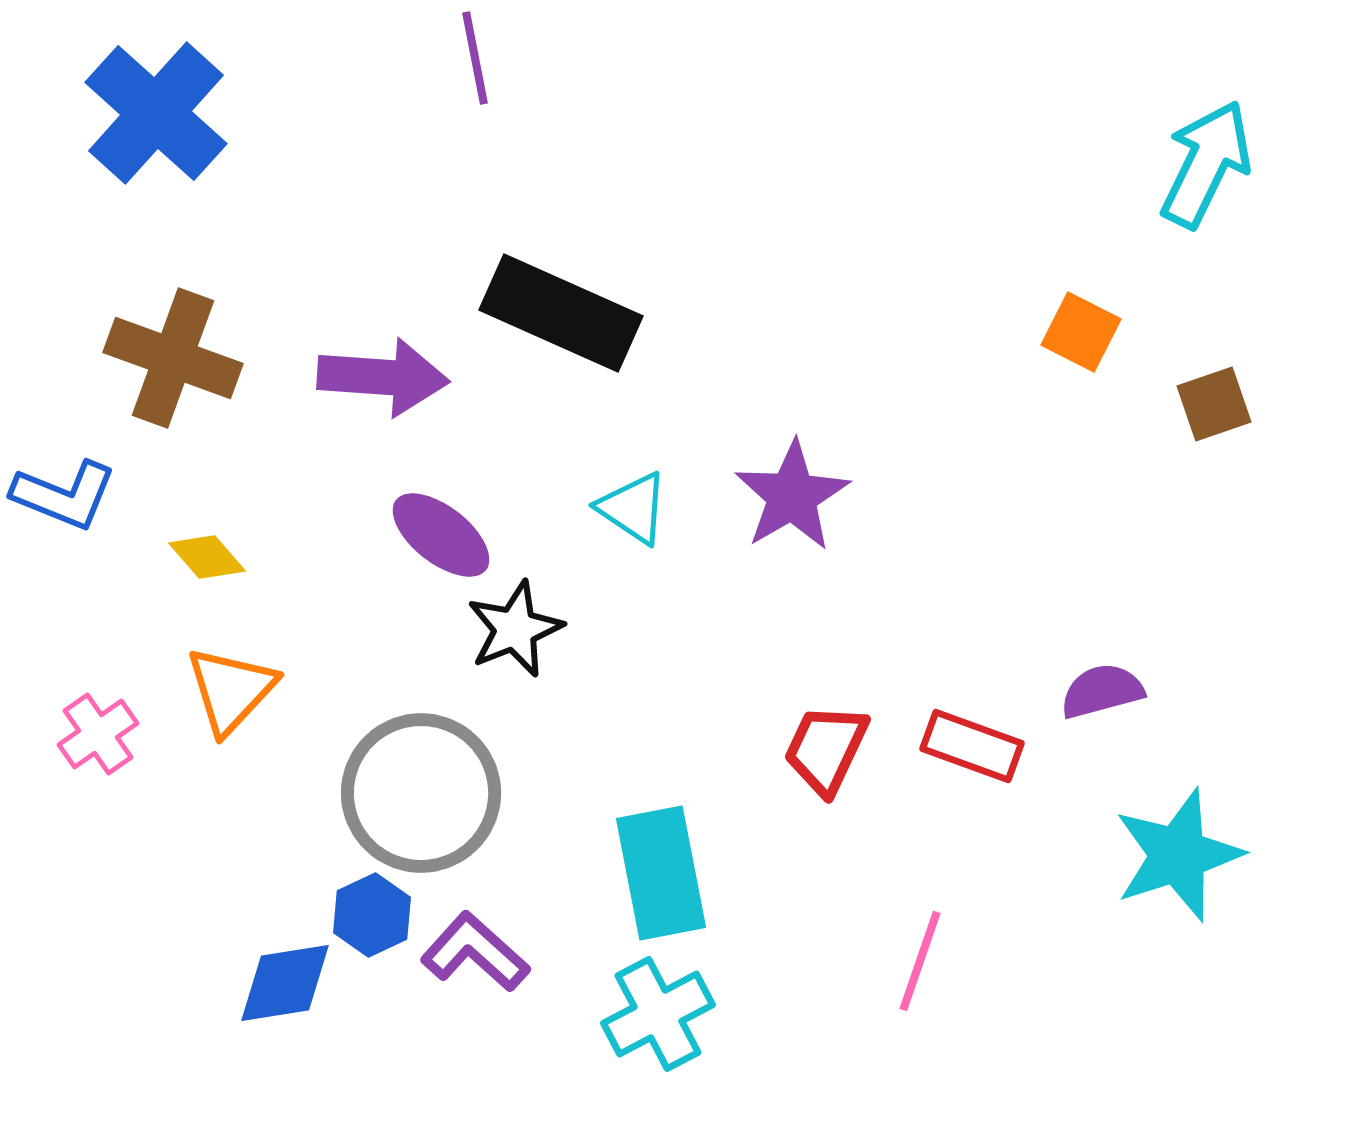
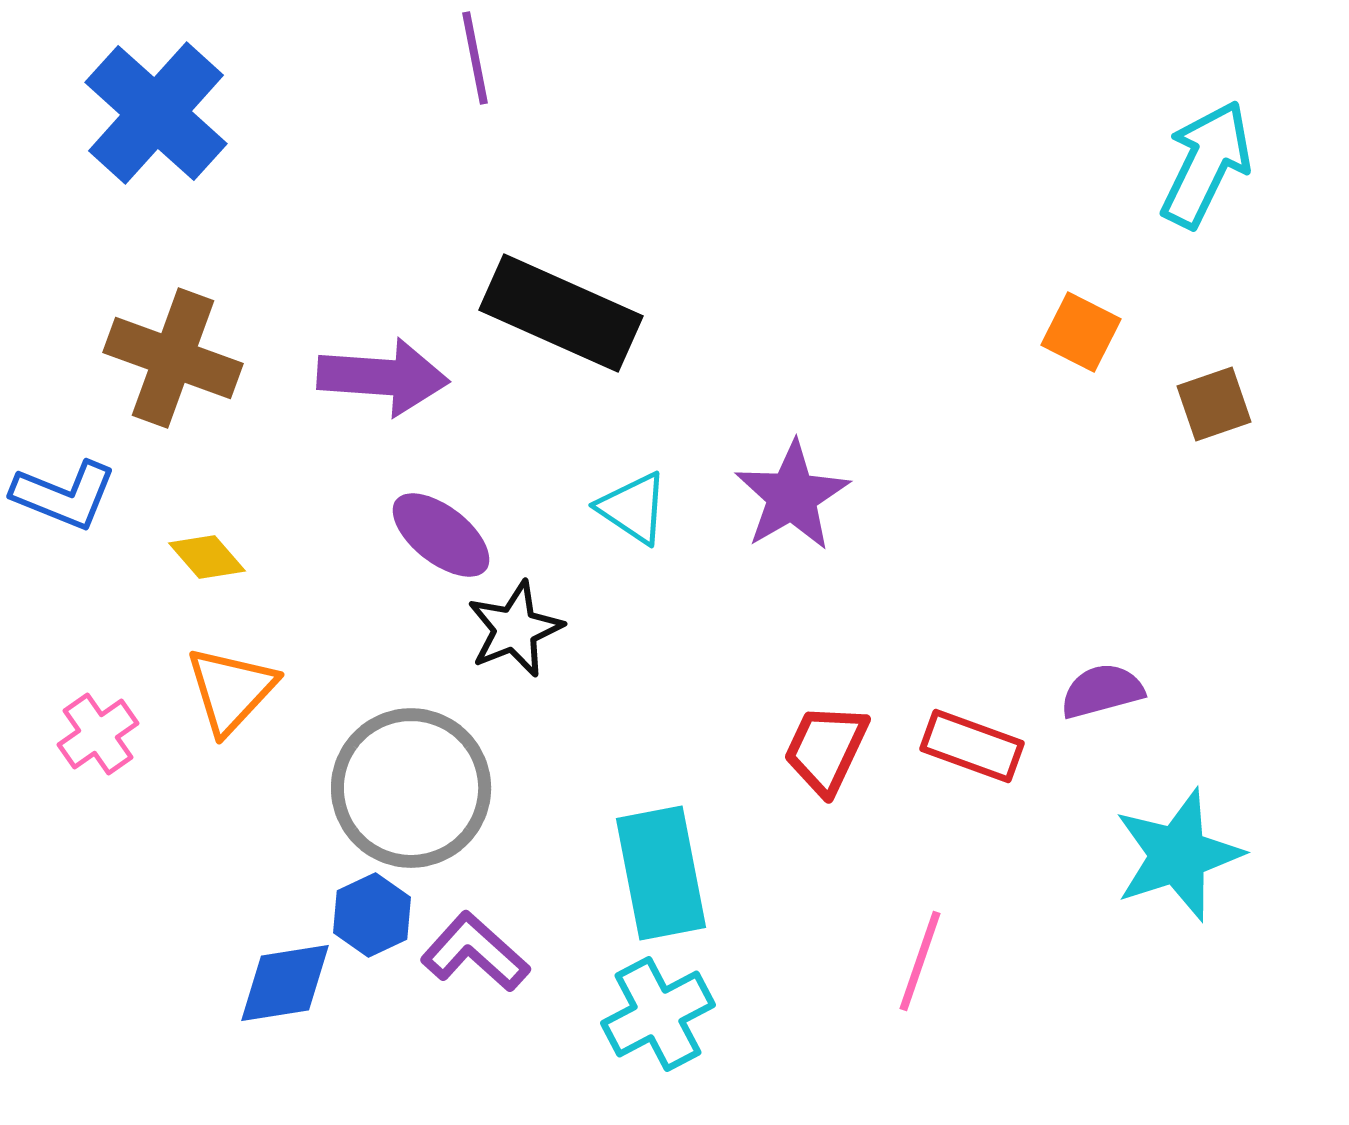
gray circle: moved 10 px left, 5 px up
